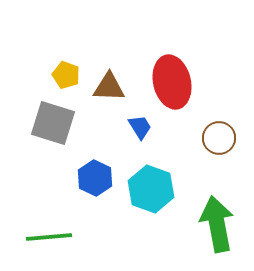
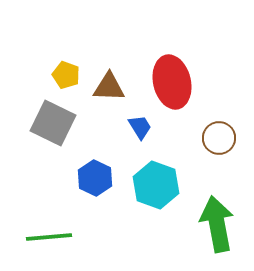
gray square: rotated 9 degrees clockwise
cyan hexagon: moved 5 px right, 4 px up
